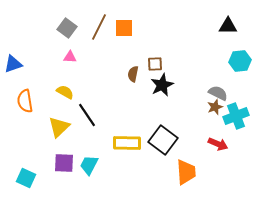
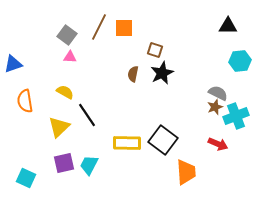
gray square: moved 7 px down
brown square: moved 14 px up; rotated 21 degrees clockwise
black star: moved 12 px up
purple square: rotated 15 degrees counterclockwise
